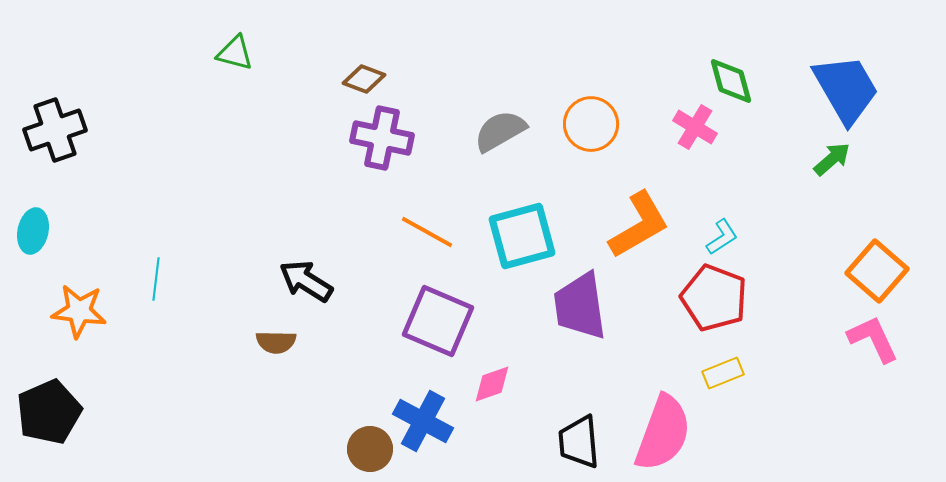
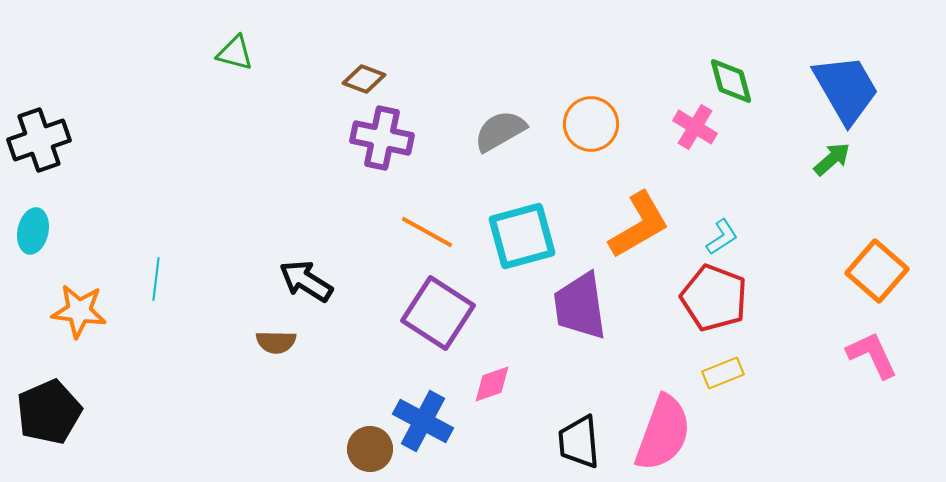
black cross: moved 16 px left, 10 px down
purple square: moved 8 px up; rotated 10 degrees clockwise
pink L-shape: moved 1 px left, 16 px down
